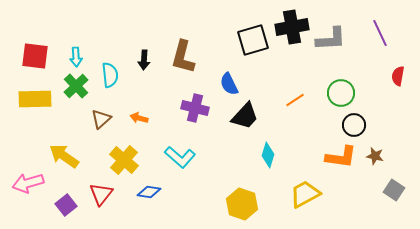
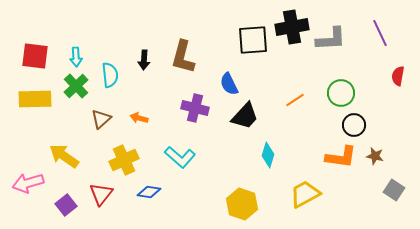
black square: rotated 12 degrees clockwise
yellow cross: rotated 24 degrees clockwise
